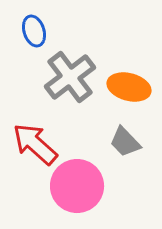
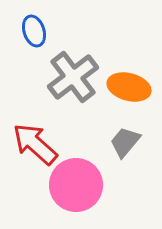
gray cross: moved 3 px right
gray trapezoid: rotated 84 degrees clockwise
pink circle: moved 1 px left, 1 px up
